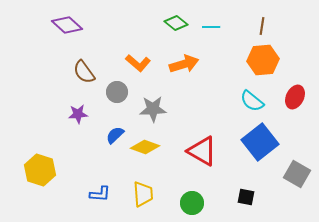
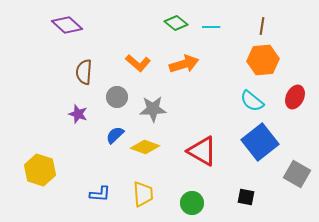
brown semicircle: rotated 40 degrees clockwise
gray circle: moved 5 px down
purple star: rotated 24 degrees clockwise
